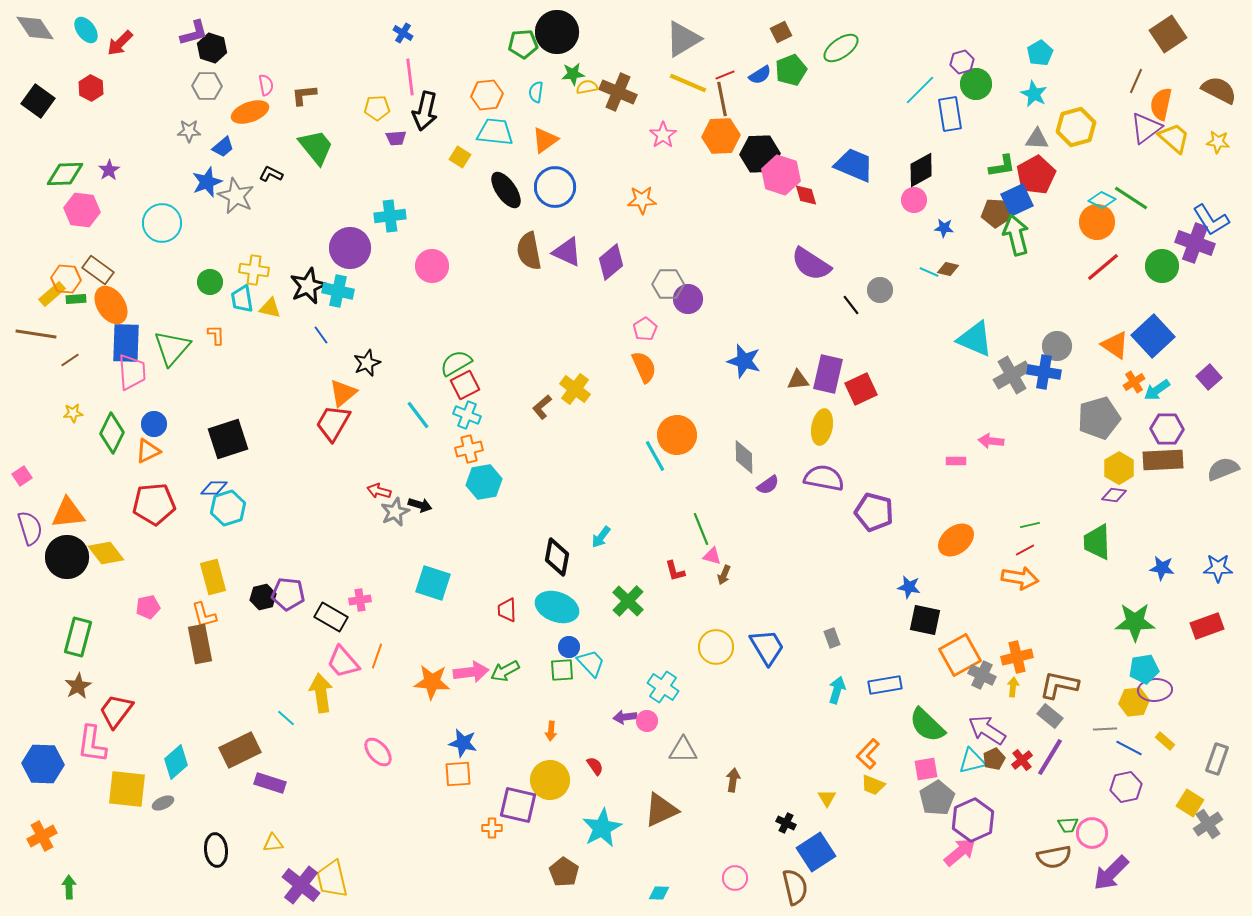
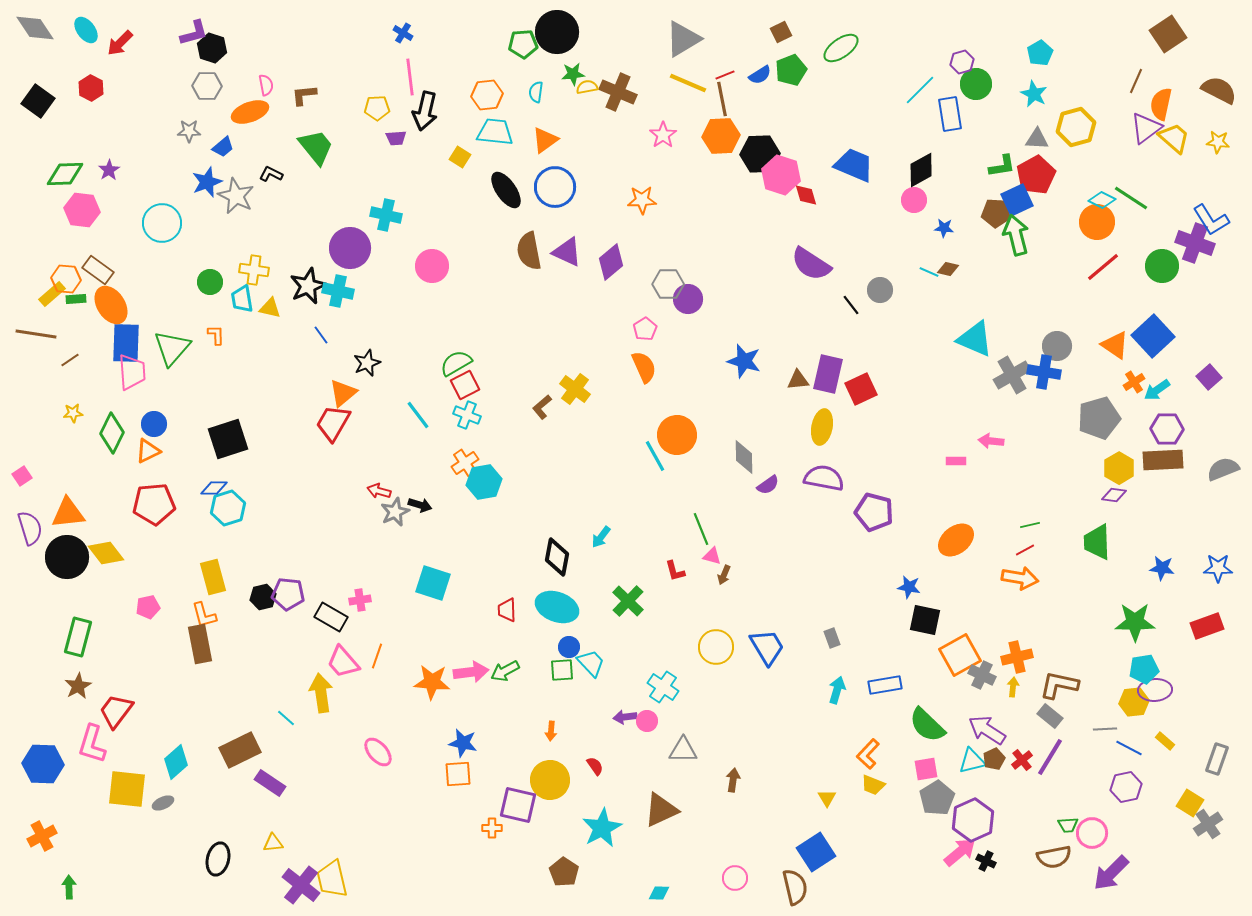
cyan cross at (390, 216): moved 4 px left, 1 px up; rotated 20 degrees clockwise
orange cross at (469, 449): moved 4 px left, 14 px down; rotated 20 degrees counterclockwise
pink L-shape at (92, 744): rotated 9 degrees clockwise
purple rectangle at (270, 783): rotated 16 degrees clockwise
black cross at (786, 823): moved 200 px right, 38 px down
black ellipse at (216, 850): moved 2 px right, 9 px down; rotated 20 degrees clockwise
